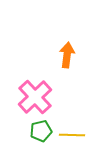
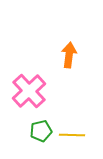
orange arrow: moved 2 px right
pink cross: moved 6 px left, 6 px up
